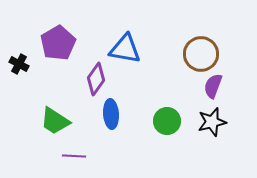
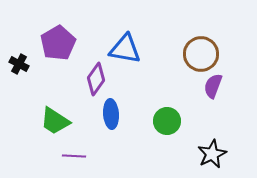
black star: moved 32 px down; rotated 12 degrees counterclockwise
